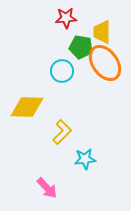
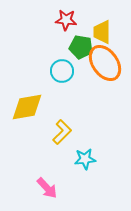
red star: moved 2 px down; rotated 10 degrees clockwise
yellow diamond: rotated 12 degrees counterclockwise
